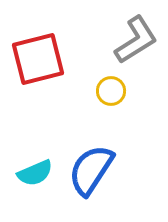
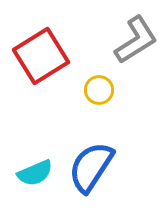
red square: moved 3 px right, 3 px up; rotated 18 degrees counterclockwise
yellow circle: moved 12 px left, 1 px up
blue semicircle: moved 3 px up
